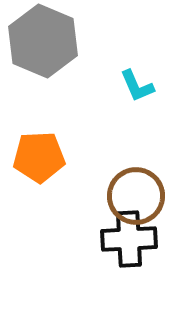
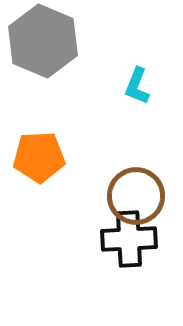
cyan L-shape: rotated 45 degrees clockwise
